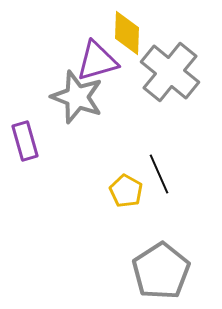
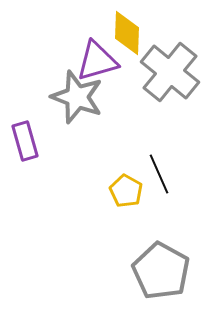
gray pentagon: rotated 10 degrees counterclockwise
